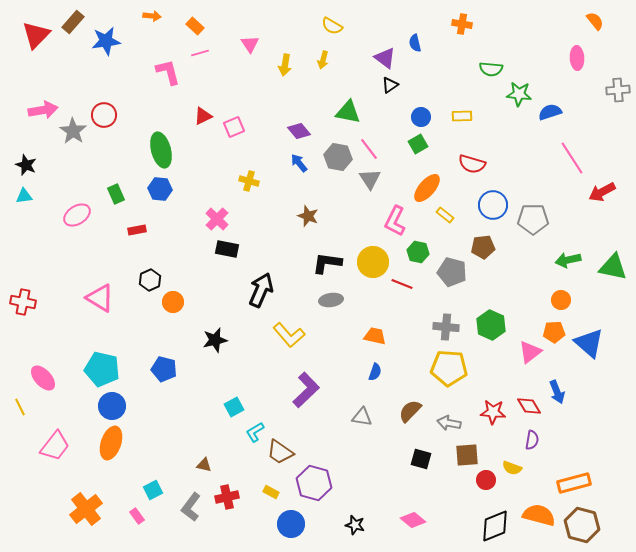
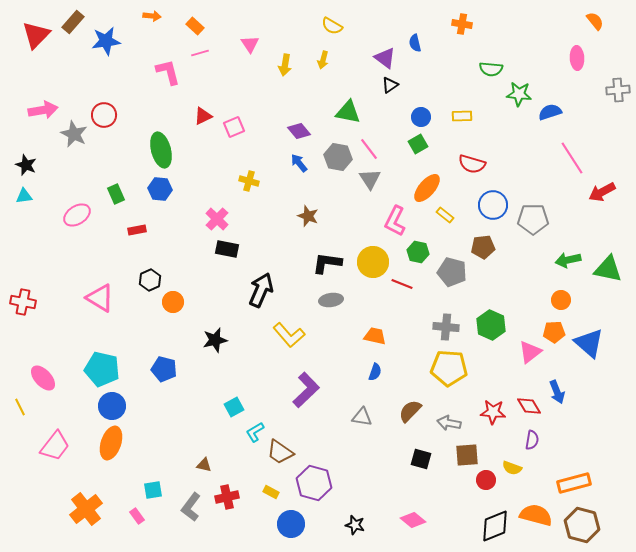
gray star at (73, 131): moved 1 px right, 3 px down; rotated 8 degrees counterclockwise
green triangle at (613, 267): moved 5 px left, 2 px down
cyan square at (153, 490): rotated 18 degrees clockwise
orange semicircle at (539, 515): moved 3 px left
